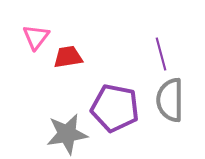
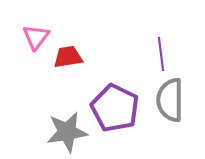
purple line: rotated 8 degrees clockwise
purple pentagon: rotated 15 degrees clockwise
gray star: moved 2 px up
